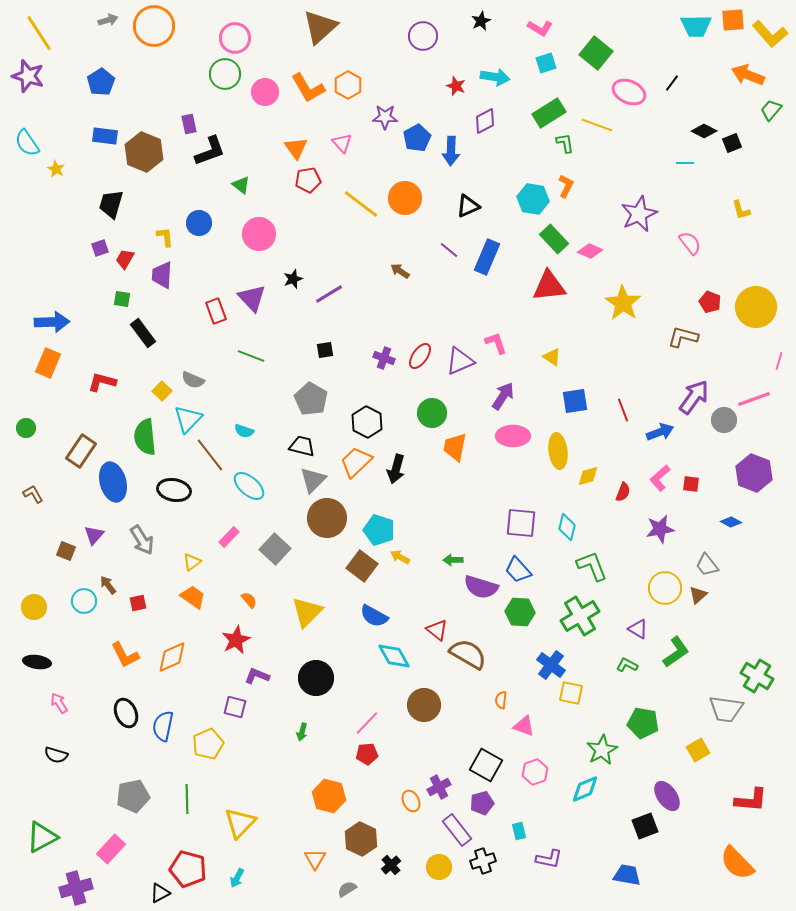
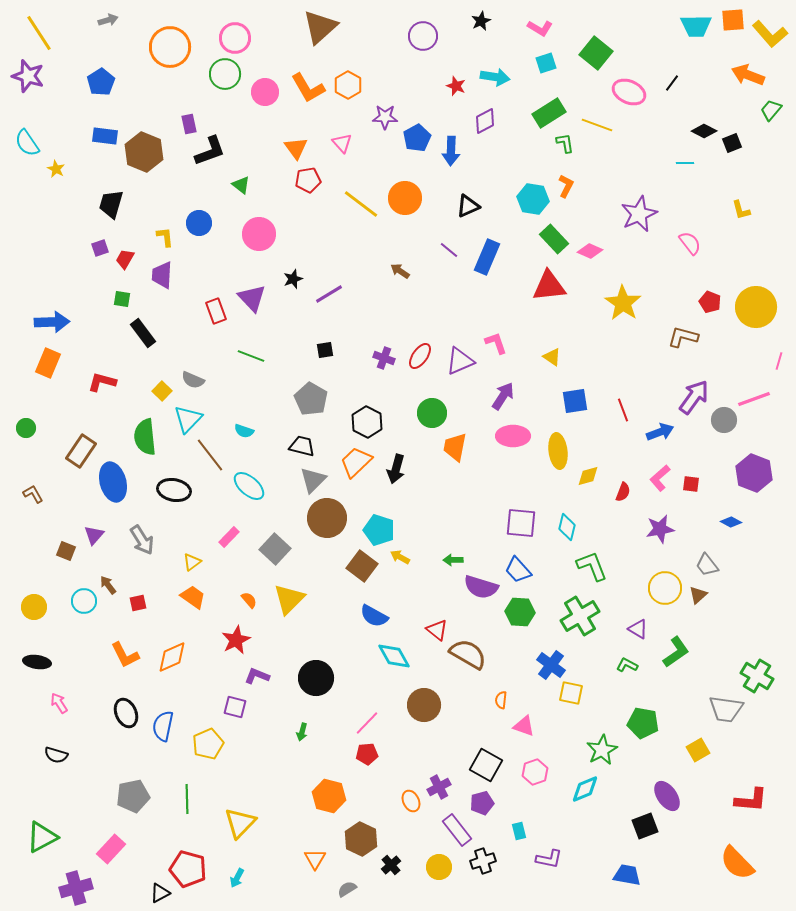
orange circle at (154, 26): moved 16 px right, 21 px down
yellow triangle at (307, 612): moved 18 px left, 13 px up
